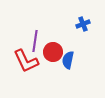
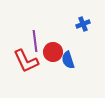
purple line: rotated 15 degrees counterclockwise
blue semicircle: rotated 30 degrees counterclockwise
